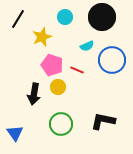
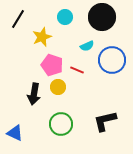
black L-shape: moved 2 px right; rotated 25 degrees counterclockwise
blue triangle: rotated 30 degrees counterclockwise
